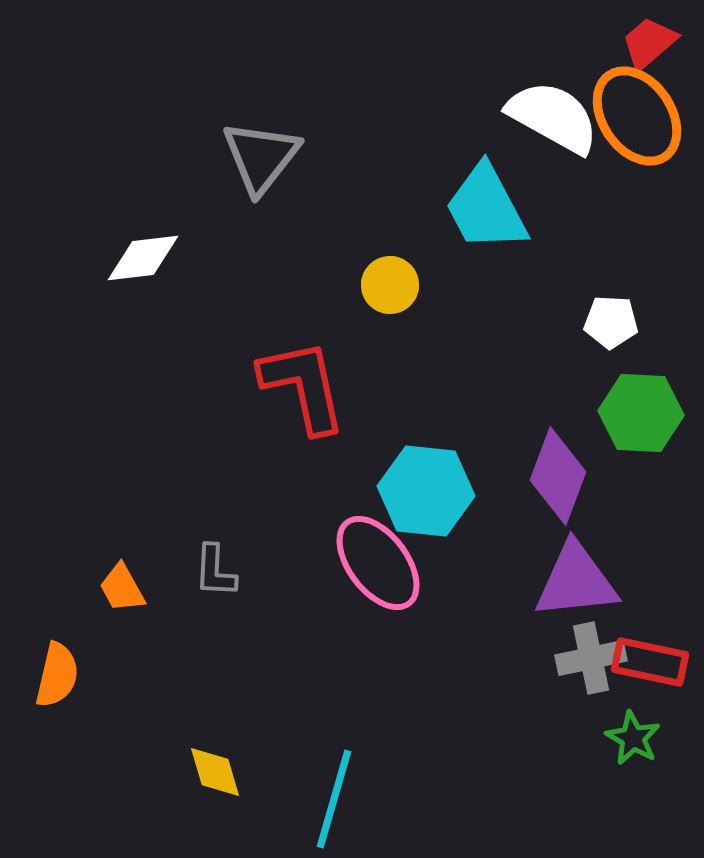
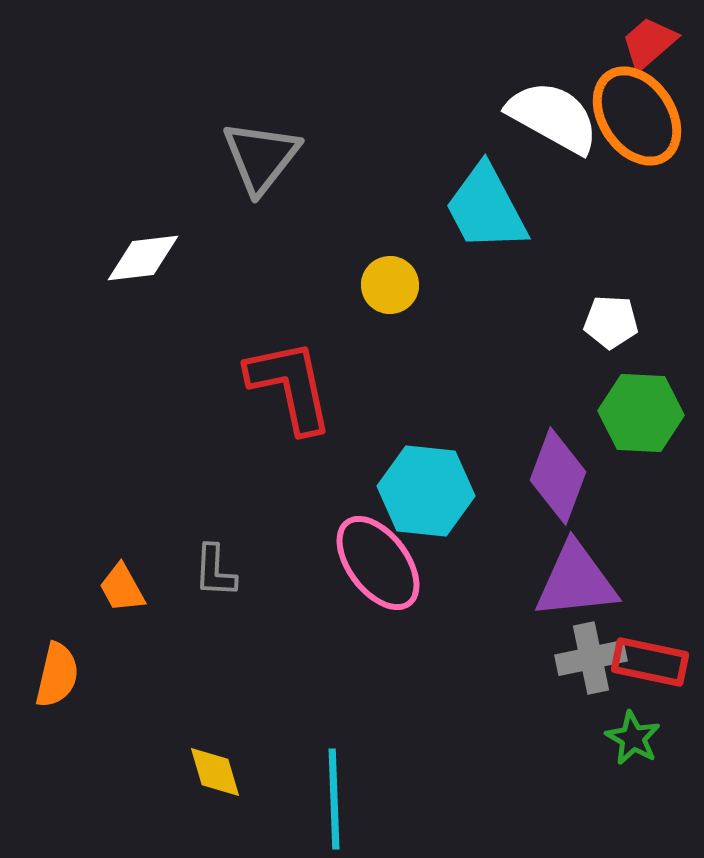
red L-shape: moved 13 px left
cyan line: rotated 18 degrees counterclockwise
